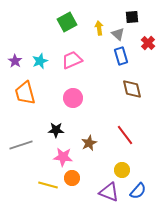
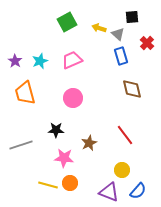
yellow arrow: rotated 64 degrees counterclockwise
red cross: moved 1 px left
pink star: moved 1 px right, 1 px down
orange circle: moved 2 px left, 5 px down
